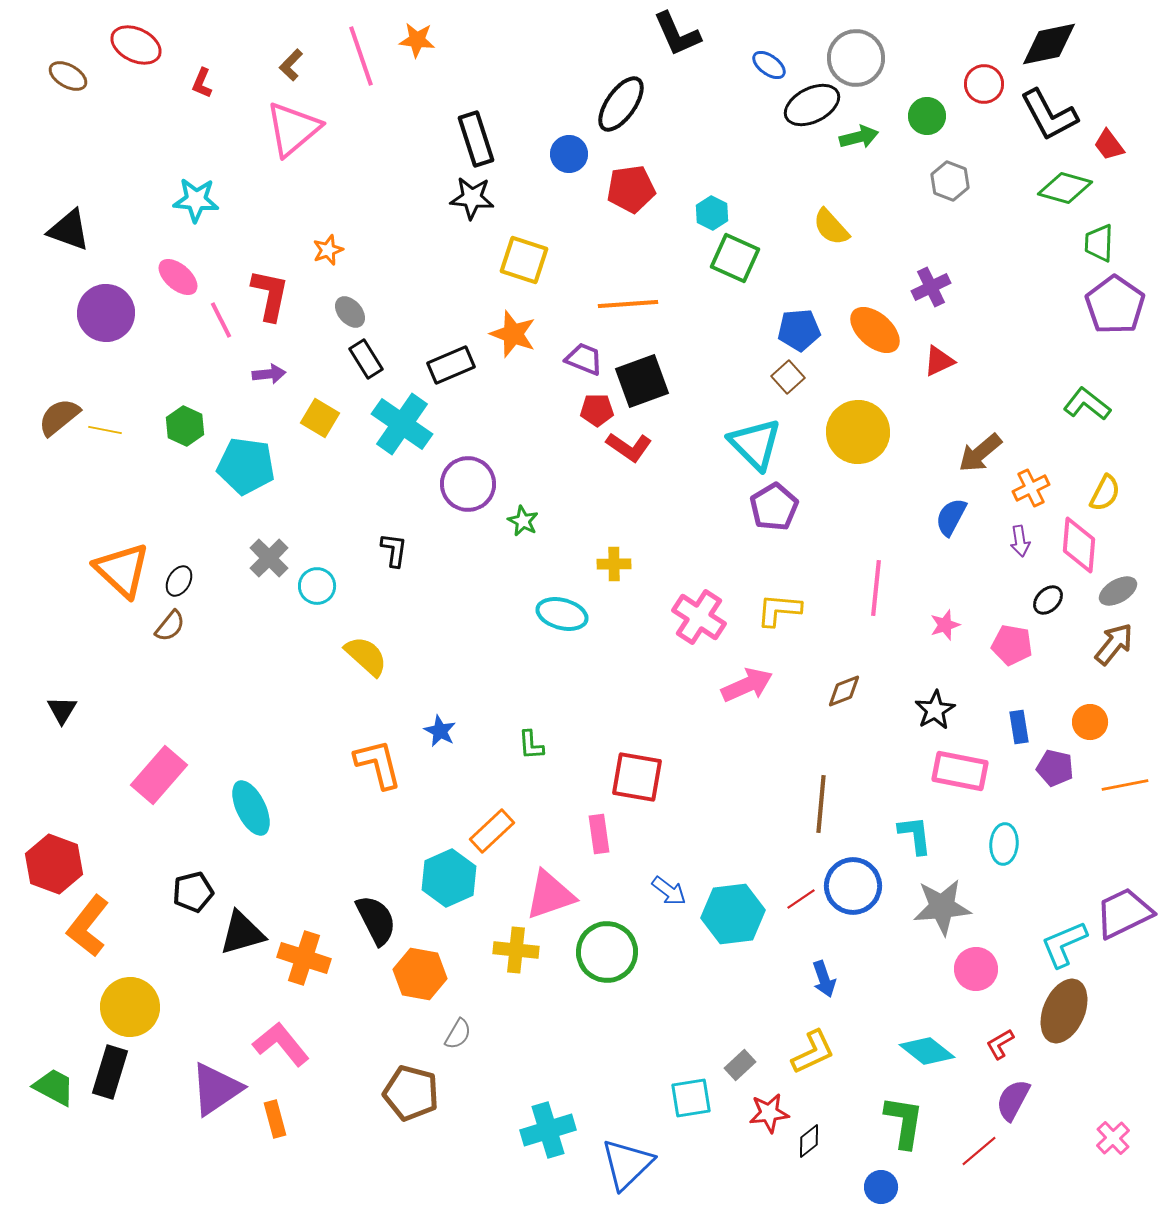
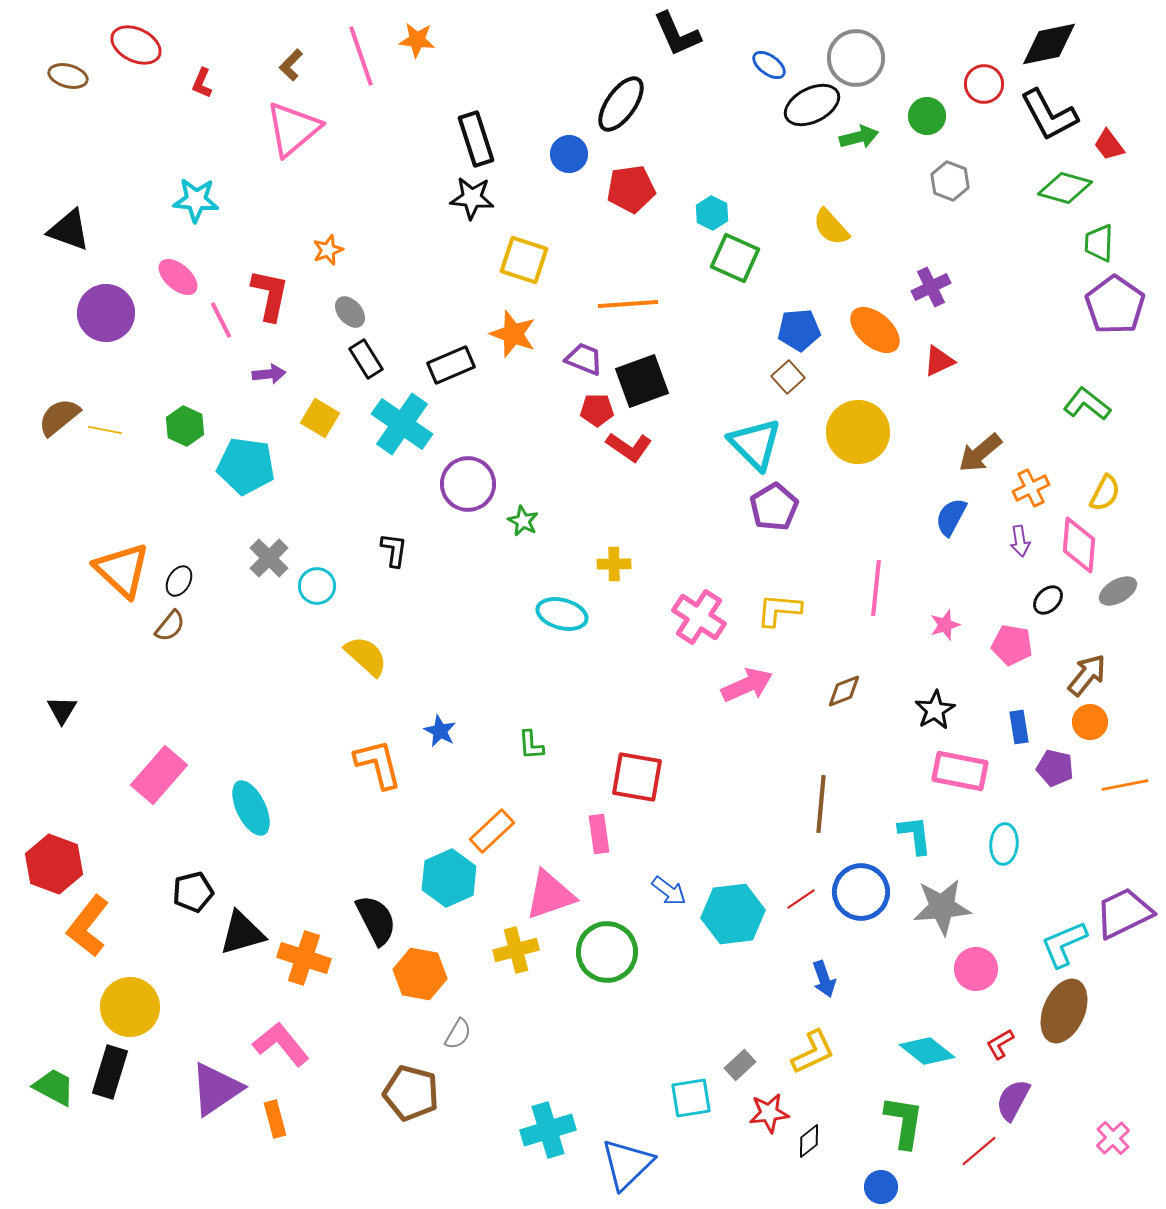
brown ellipse at (68, 76): rotated 15 degrees counterclockwise
brown arrow at (1114, 644): moved 27 px left, 31 px down
blue circle at (853, 886): moved 8 px right, 6 px down
yellow cross at (516, 950): rotated 21 degrees counterclockwise
